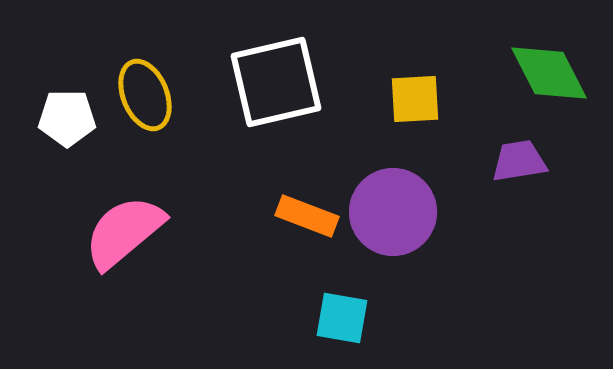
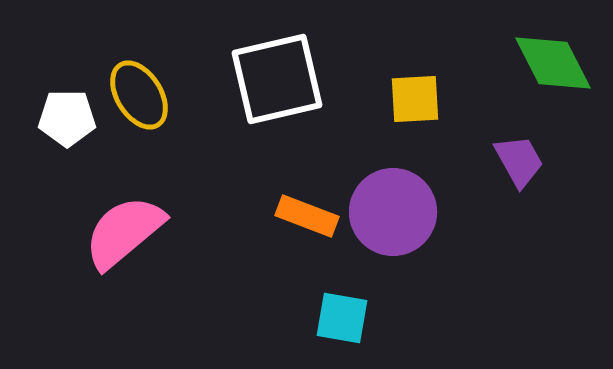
green diamond: moved 4 px right, 10 px up
white square: moved 1 px right, 3 px up
yellow ellipse: moved 6 px left; rotated 10 degrees counterclockwise
purple trapezoid: rotated 70 degrees clockwise
